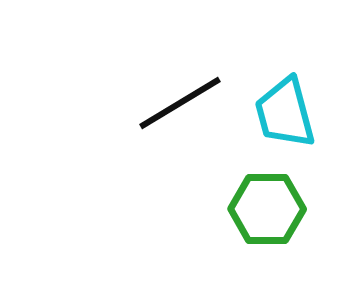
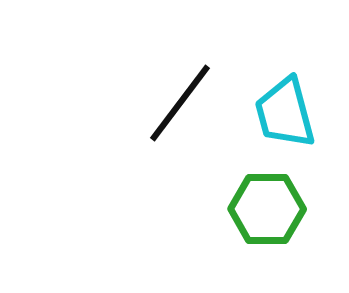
black line: rotated 22 degrees counterclockwise
